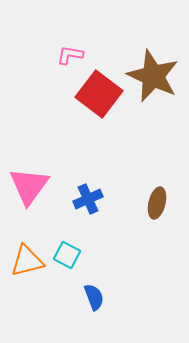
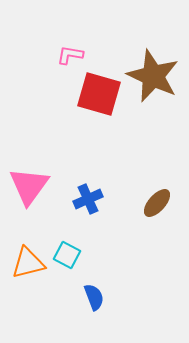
red square: rotated 21 degrees counterclockwise
brown ellipse: rotated 28 degrees clockwise
orange triangle: moved 1 px right, 2 px down
